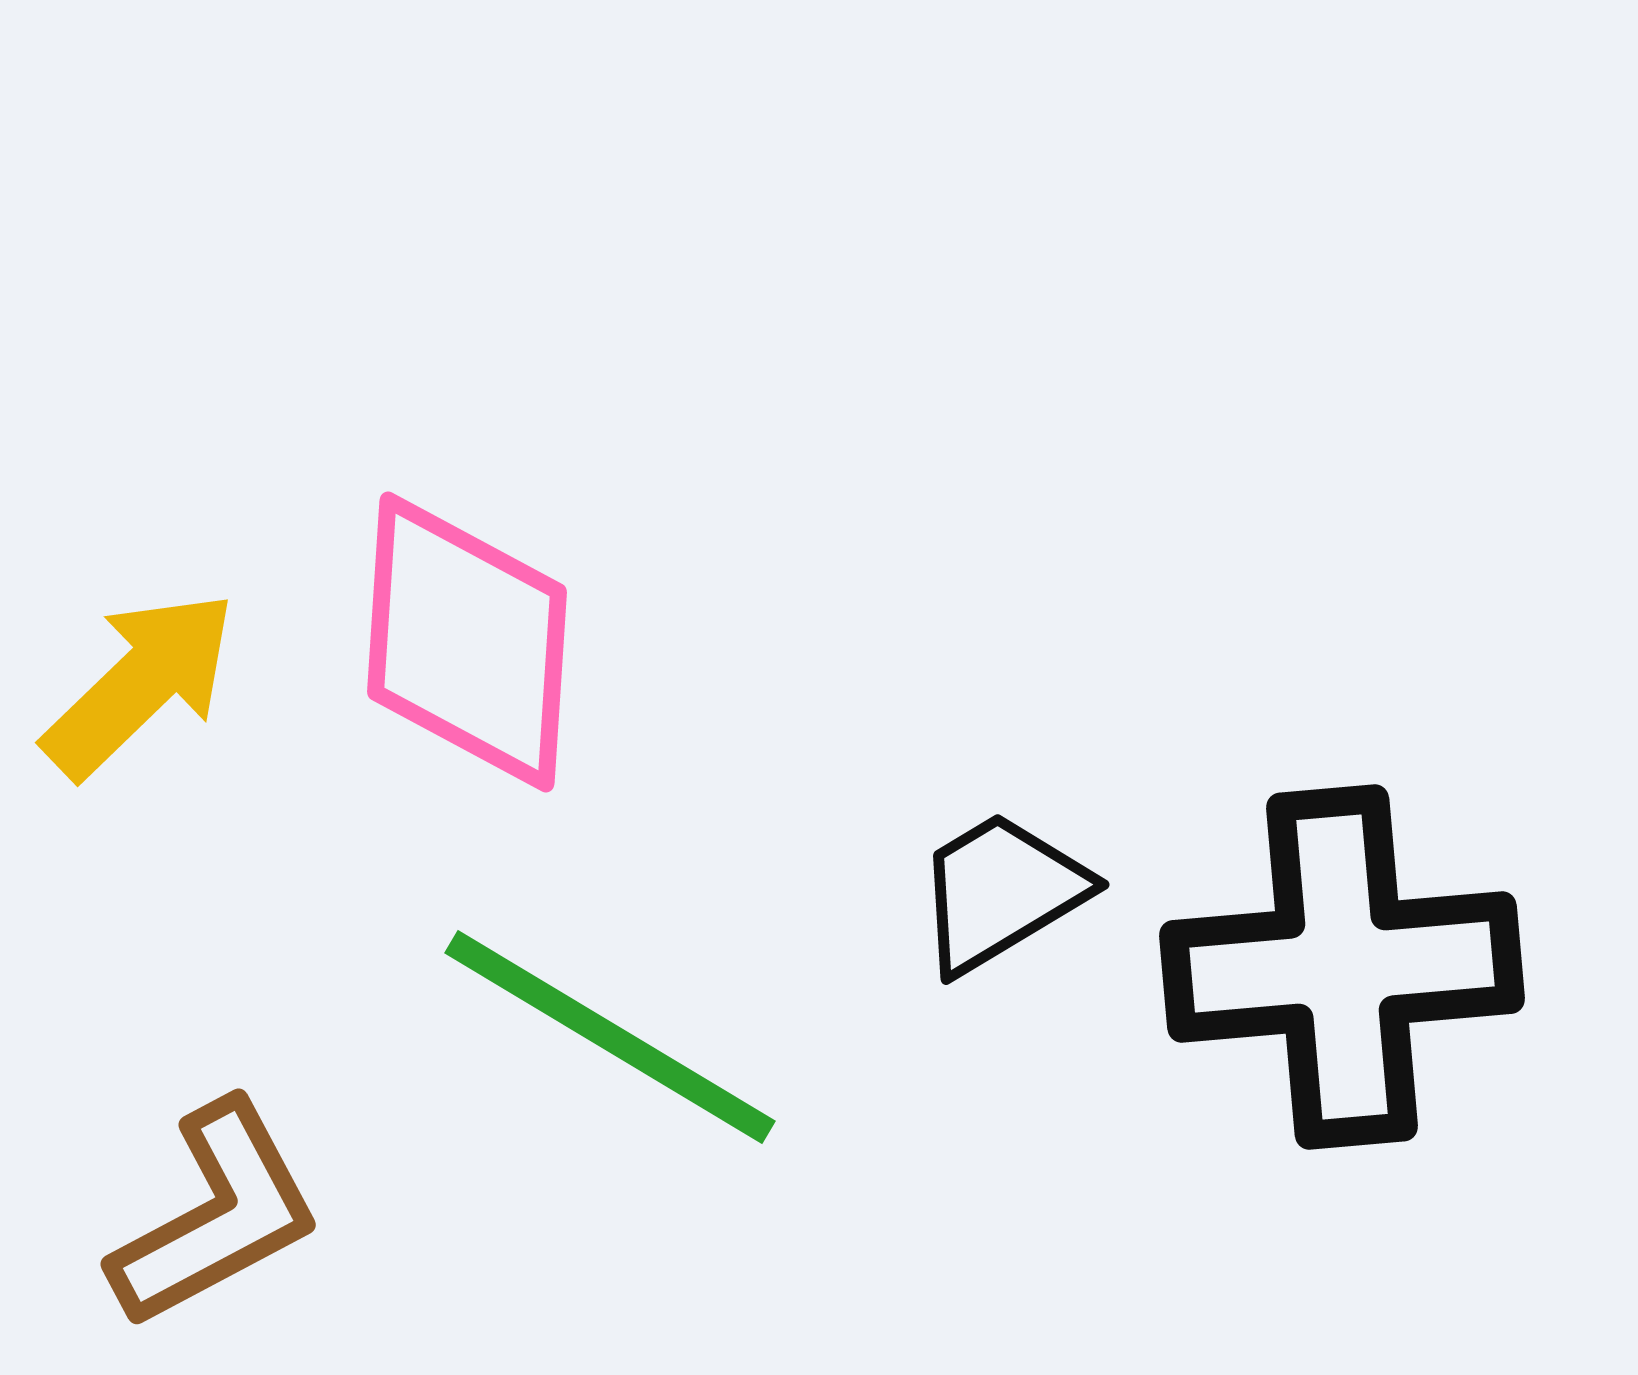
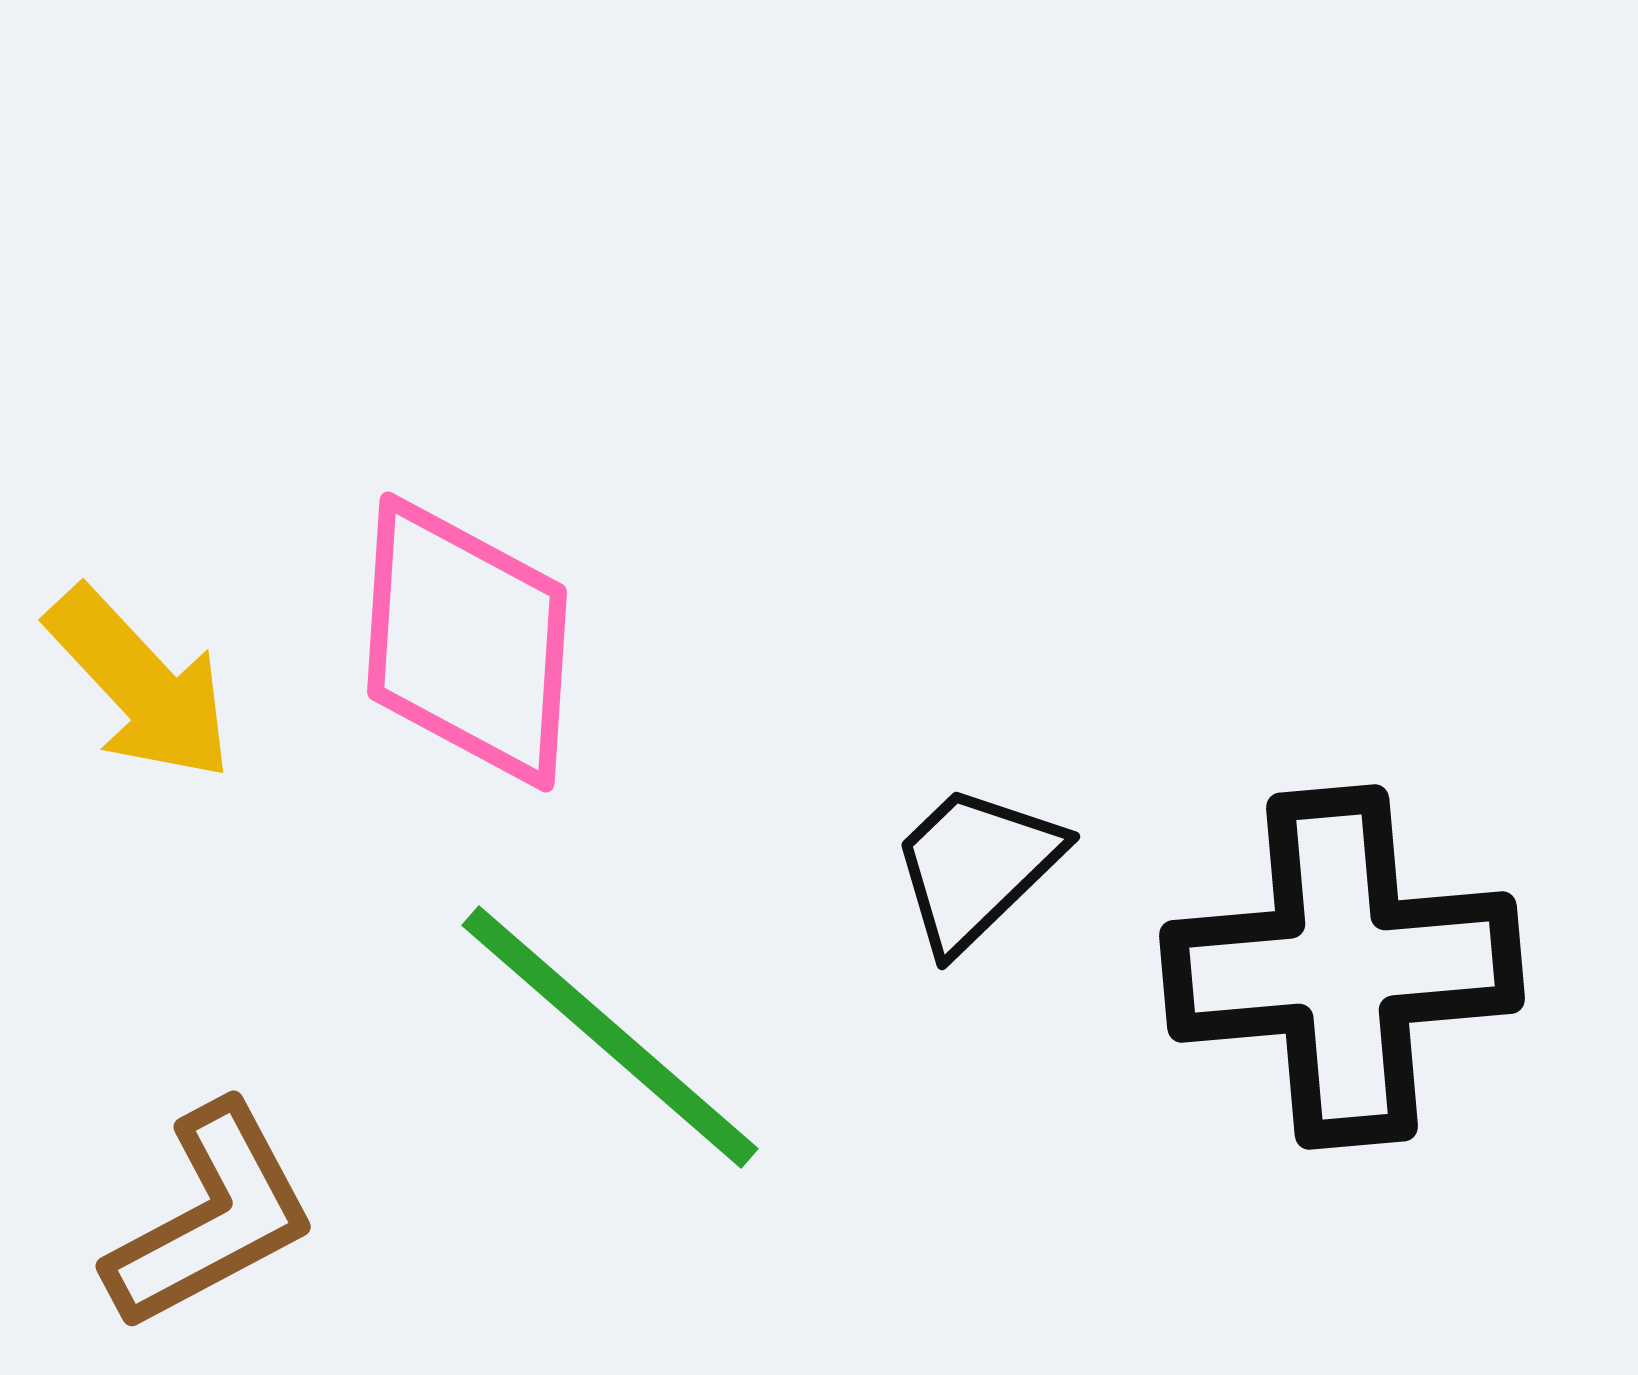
yellow arrow: rotated 91 degrees clockwise
black trapezoid: moved 25 px left, 25 px up; rotated 13 degrees counterclockwise
green line: rotated 10 degrees clockwise
brown L-shape: moved 5 px left, 2 px down
